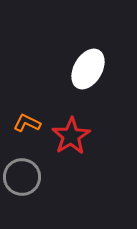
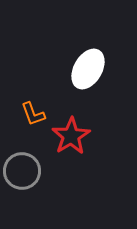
orange L-shape: moved 6 px right, 9 px up; rotated 136 degrees counterclockwise
gray circle: moved 6 px up
